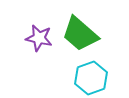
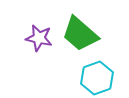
cyan hexagon: moved 6 px right
